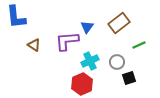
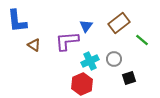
blue L-shape: moved 1 px right, 4 px down
blue triangle: moved 1 px left, 1 px up
green line: moved 3 px right, 5 px up; rotated 64 degrees clockwise
gray circle: moved 3 px left, 3 px up
